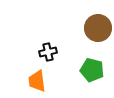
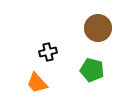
orange trapezoid: moved 2 px down; rotated 35 degrees counterclockwise
